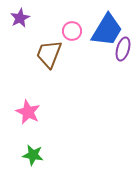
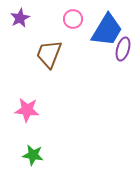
pink circle: moved 1 px right, 12 px up
pink star: moved 1 px left, 2 px up; rotated 20 degrees counterclockwise
